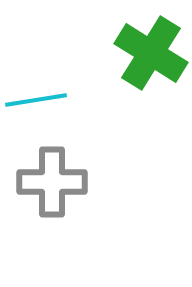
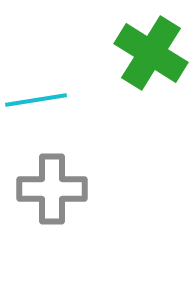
gray cross: moved 7 px down
